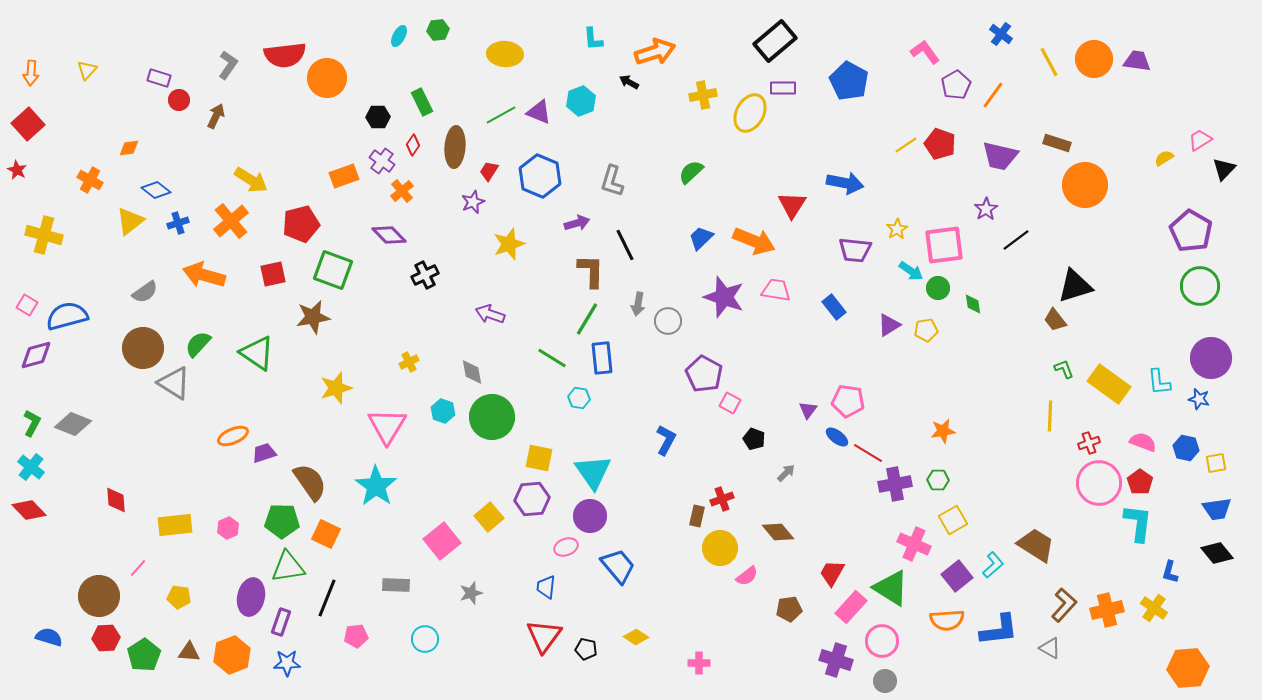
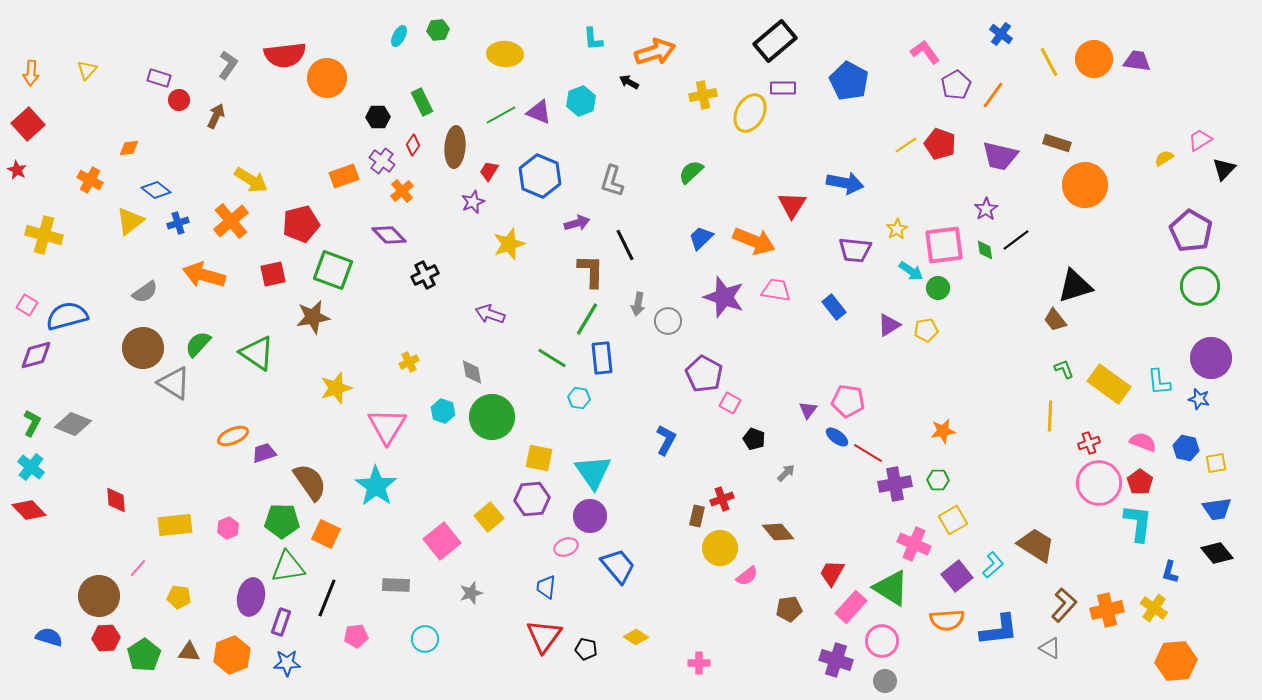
green diamond at (973, 304): moved 12 px right, 54 px up
orange hexagon at (1188, 668): moved 12 px left, 7 px up
